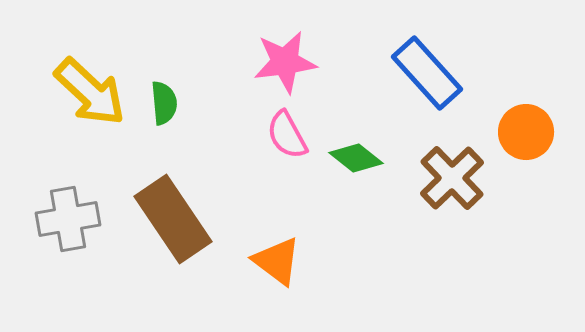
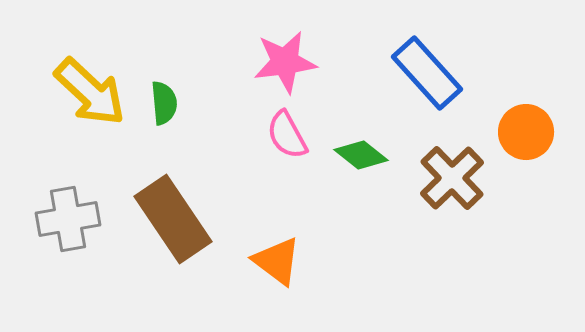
green diamond: moved 5 px right, 3 px up
